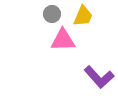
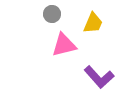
yellow trapezoid: moved 10 px right, 7 px down
pink triangle: moved 1 px right, 5 px down; rotated 12 degrees counterclockwise
